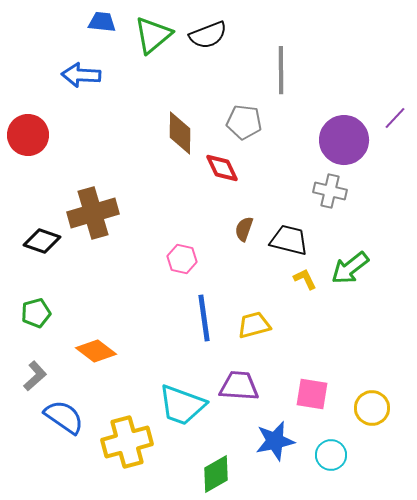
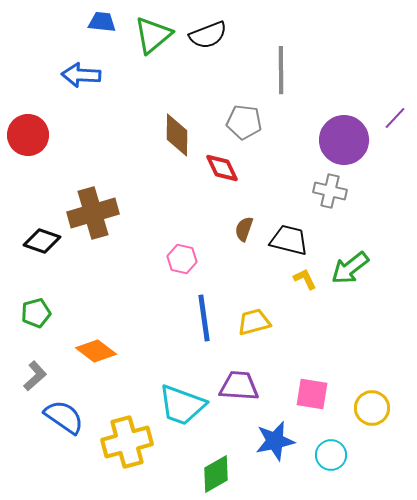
brown diamond: moved 3 px left, 2 px down
yellow trapezoid: moved 3 px up
